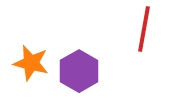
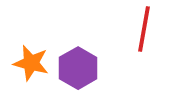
purple hexagon: moved 1 px left, 3 px up
